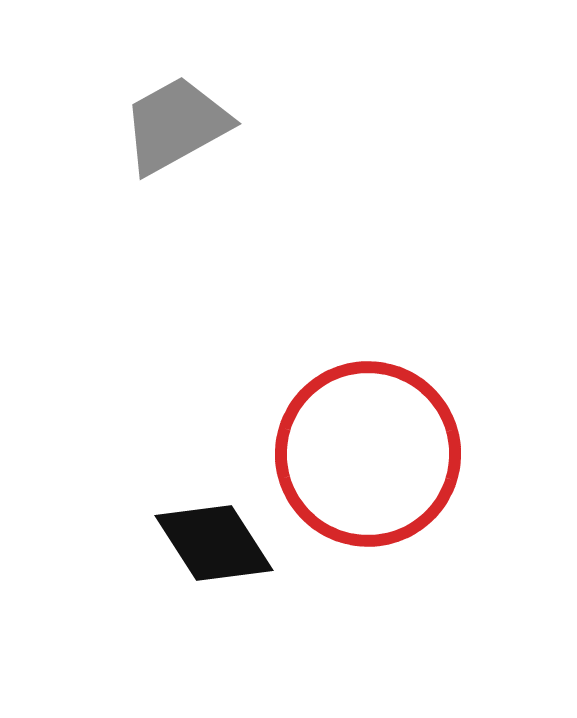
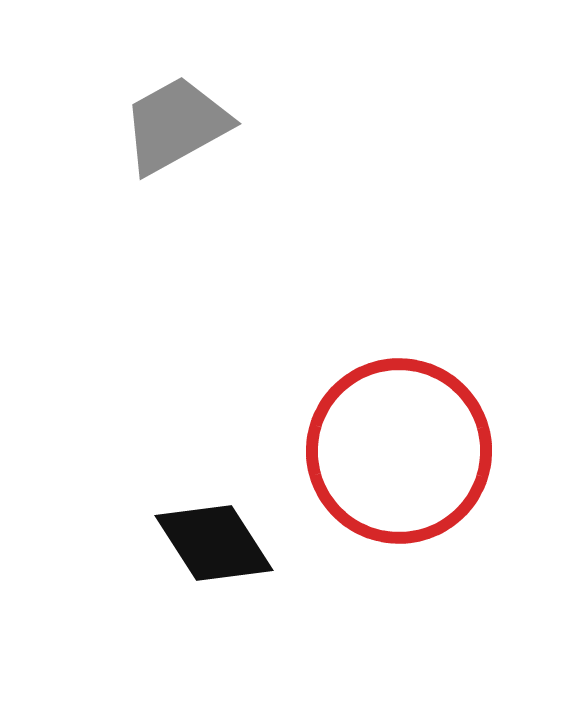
red circle: moved 31 px right, 3 px up
